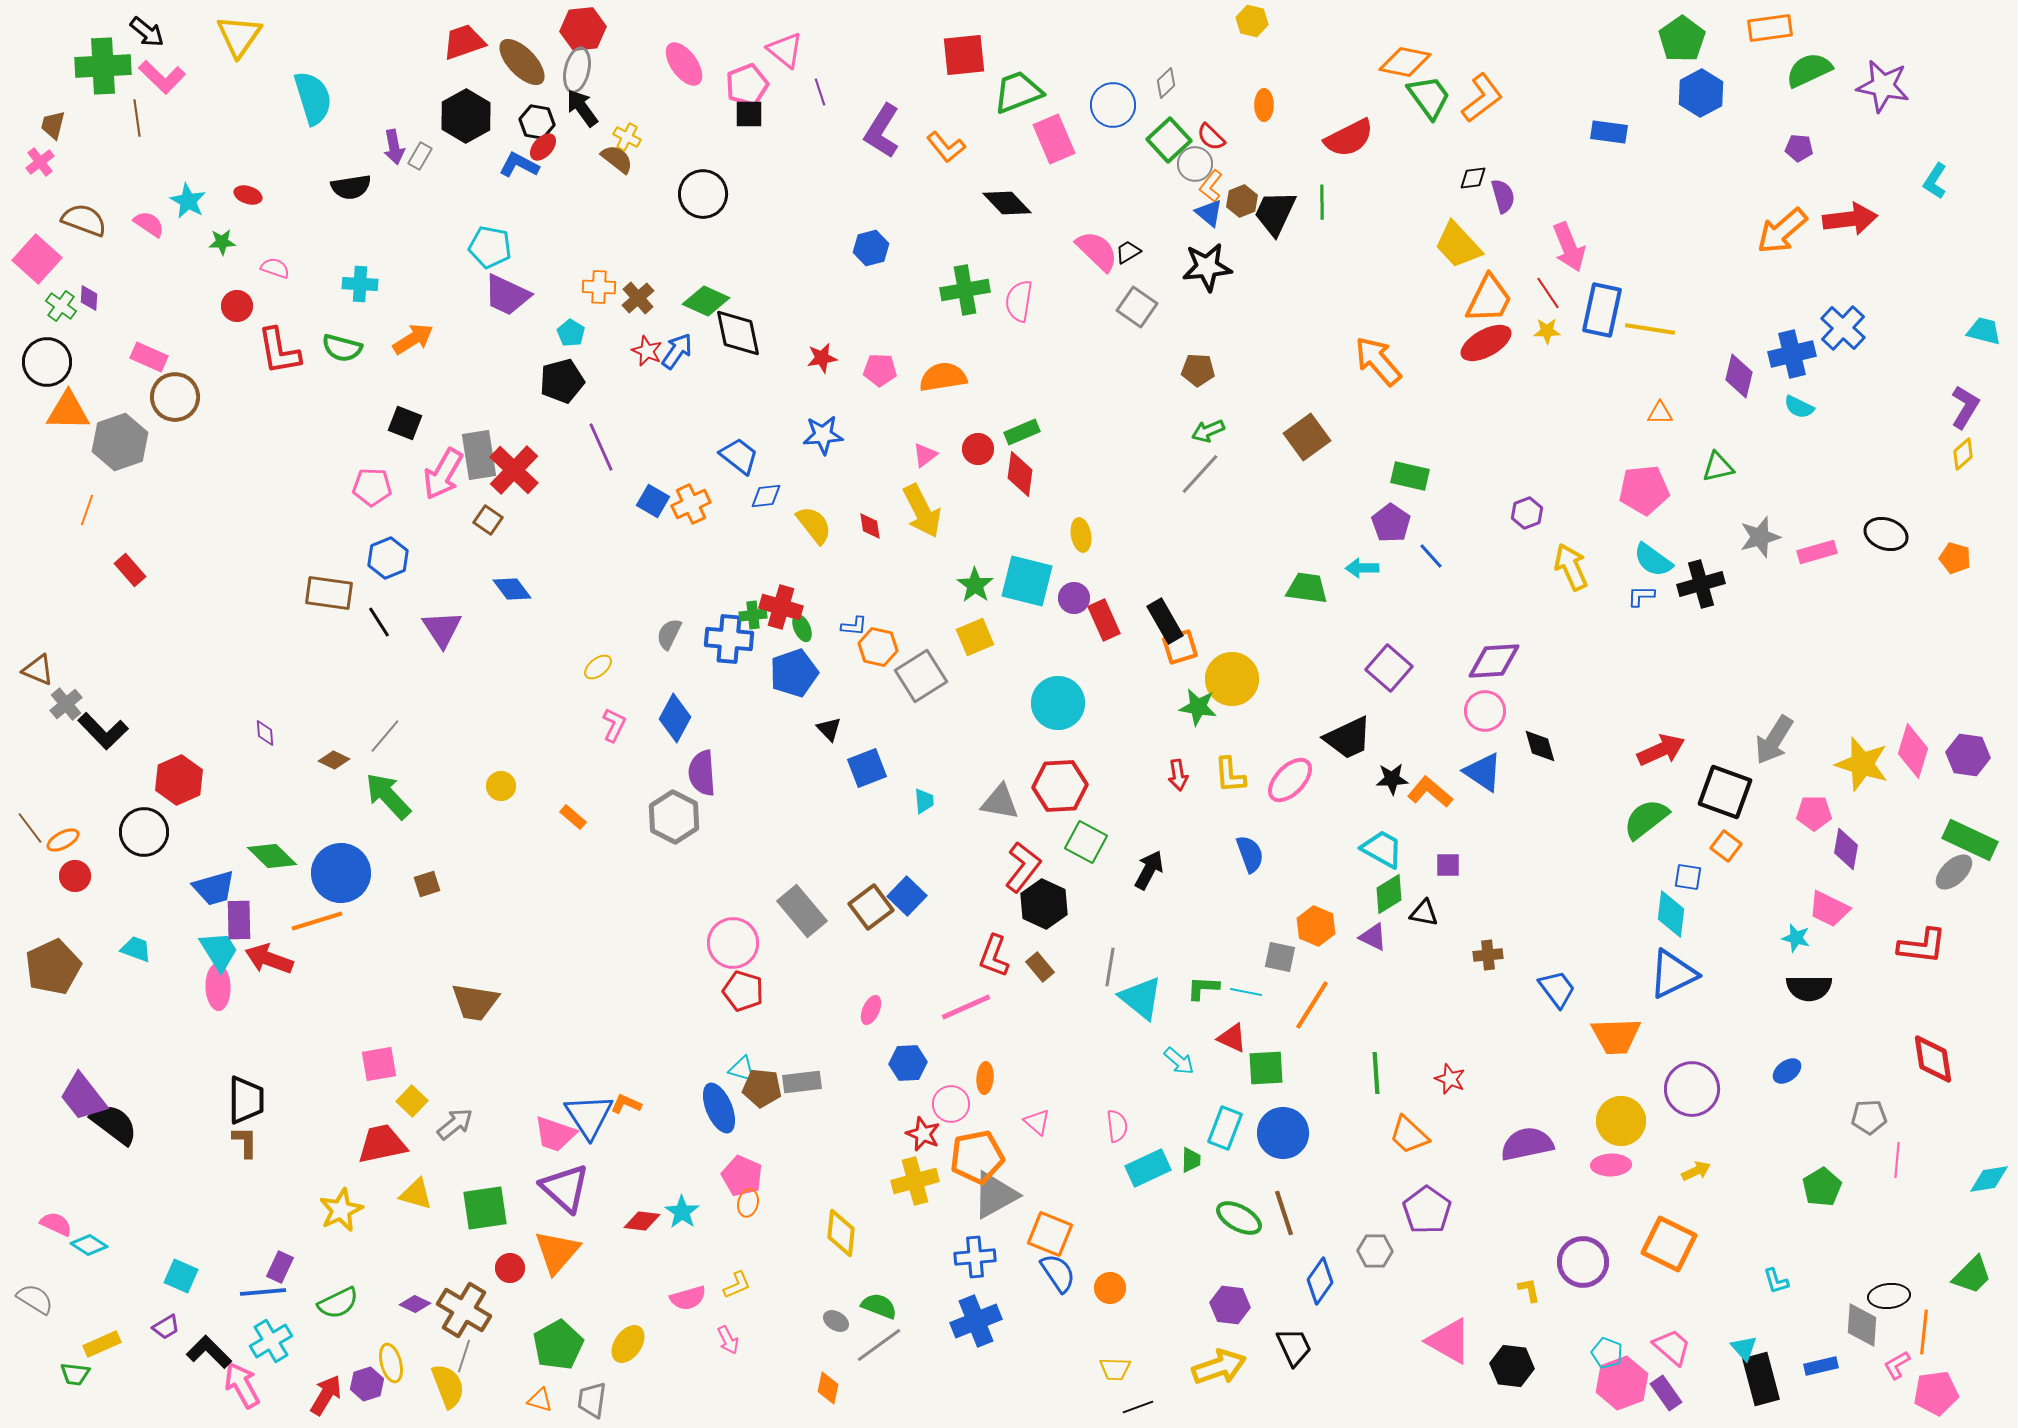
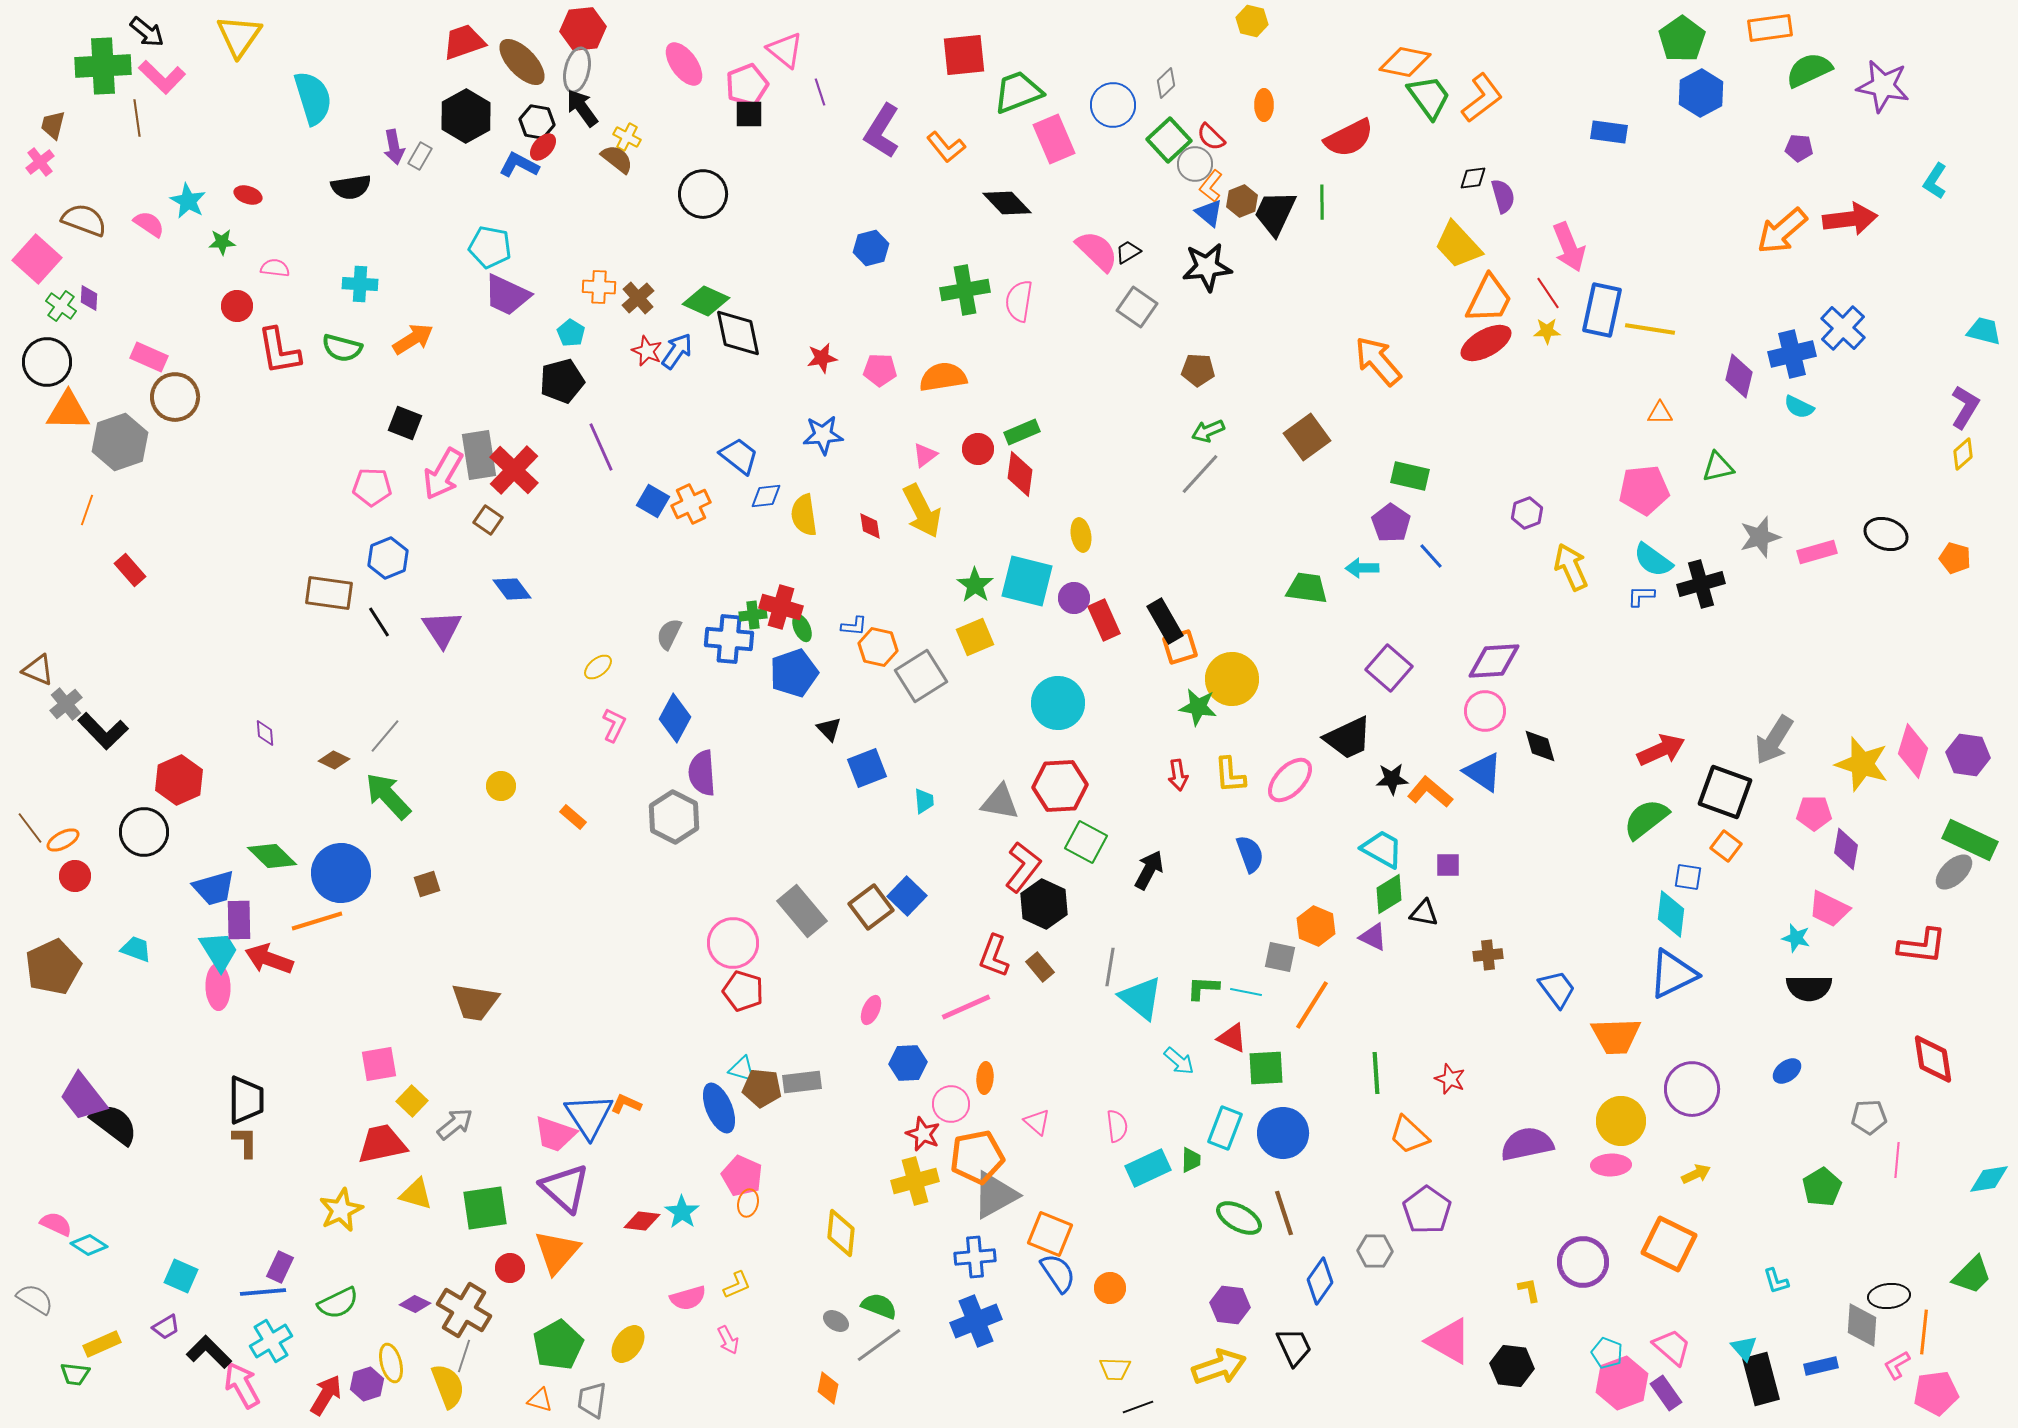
pink semicircle at (275, 268): rotated 12 degrees counterclockwise
yellow semicircle at (814, 525): moved 10 px left, 10 px up; rotated 150 degrees counterclockwise
yellow arrow at (1696, 1171): moved 3 px down
